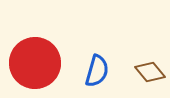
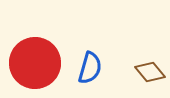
blue semicircle: moved 7 px left, 3 px up
